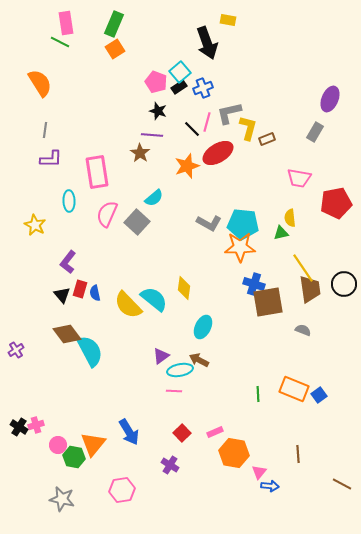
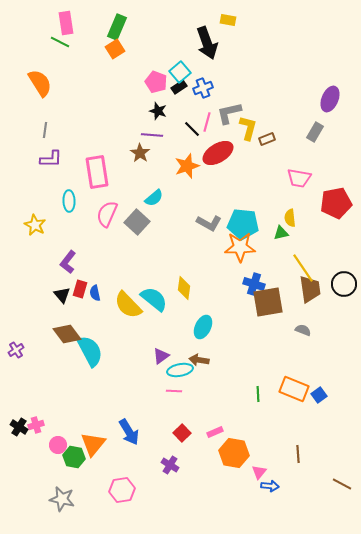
green rectangle at (114, 24): moved 3 px right, 3 px down
brown arrow at (199, 360): rotated 18 degrees counterclockwise
